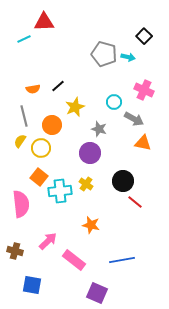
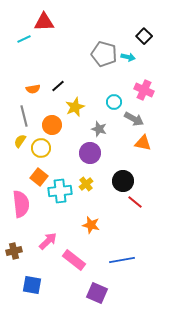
yellow cross: rotated 16 degrees clockwise
brown cross: moved 1 px left; rotated 28 degrees counterclockwise
